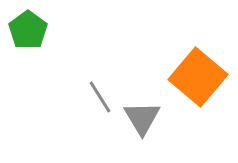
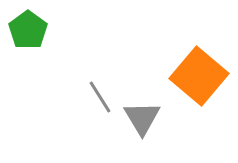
orange square: moved 1 px right, 1 px up
